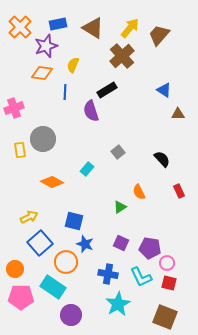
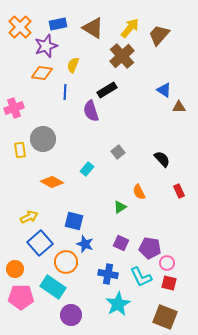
brown triangle at (178, 114): moved 1 px right, 7 px up
